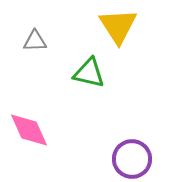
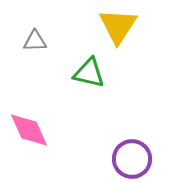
yellow triangle: rotated 6 degrees clockwise
